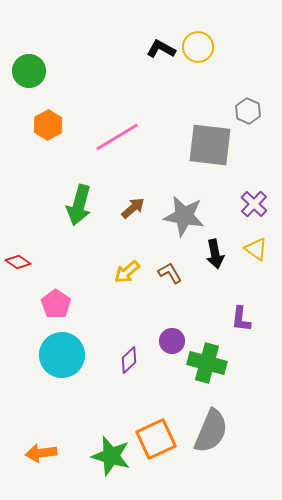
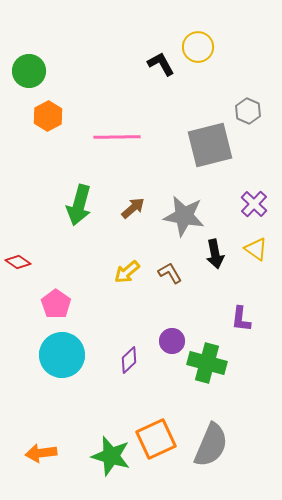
black L-shape: moved 15 px down; rotated 32 degrees clockwise
orange hexagon: moved 9 px up
pink line: rotated 30 degrees clockwise
gray square: rotated 21 degrees counterclockwise
gray semicircle: moved 14 px down
